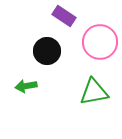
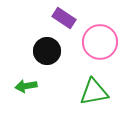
purple rectangle: moved 2 px down
